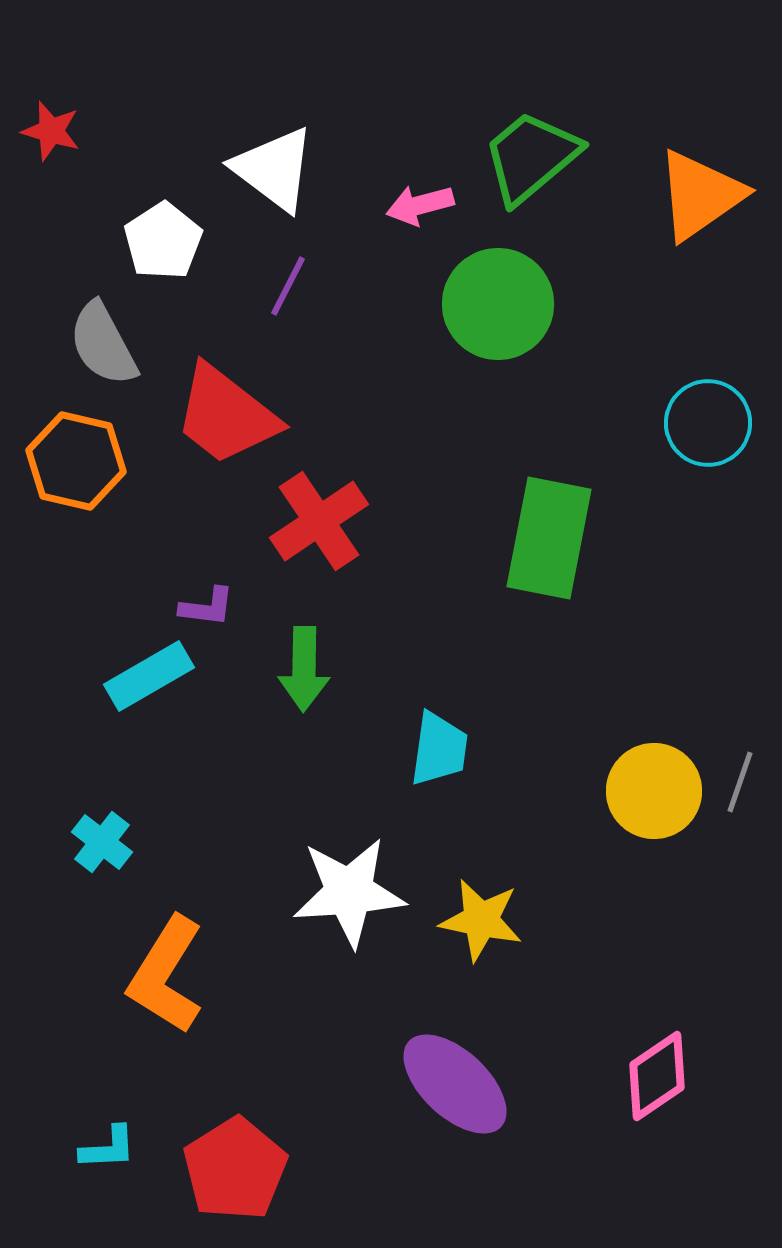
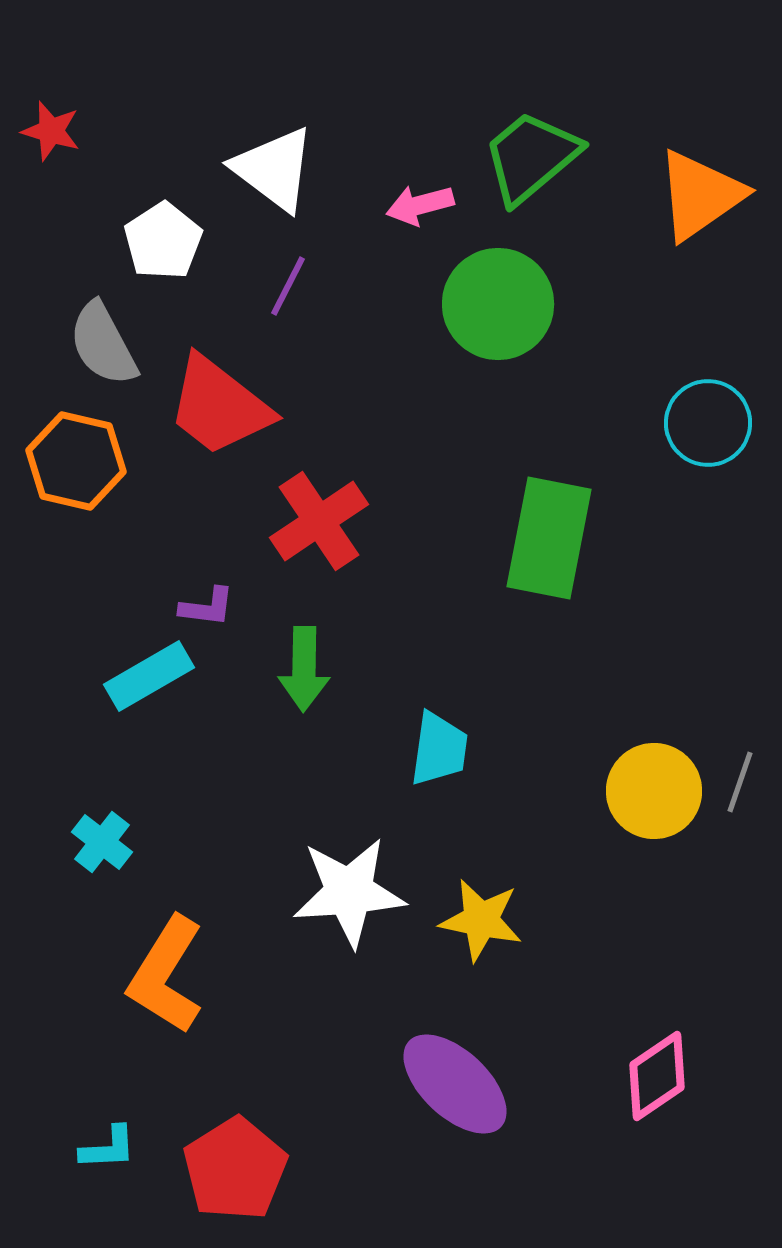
red trapezoid: moved 7 px left, 9 px up
